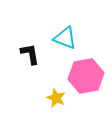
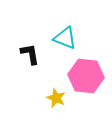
pink hexagon: rotated 16 degrees clockwise
